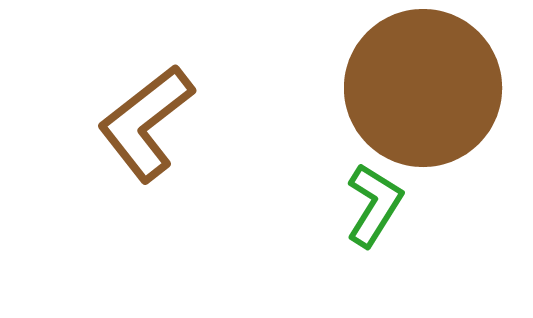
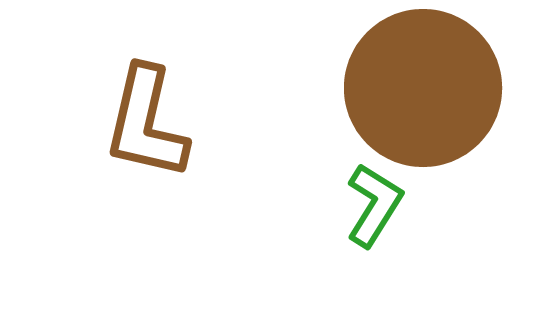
brown L-shape: rotated 39 degrees counterclockwise
